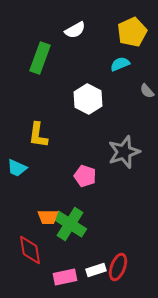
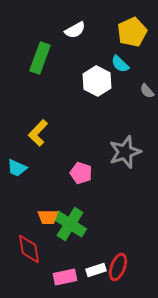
cyan semicircle: rotated 114 degrees counterclockwise
white hexagon: moved 9 px right, 18 px up
yellow L-shape: moved 2 px up; rotated 36 degrees clockwise
gray star: moved 1 px right
pink pentagon: moved 4 px left, 3 px up
red diamond: moved 1 px left, 1 px up
